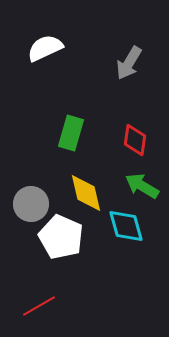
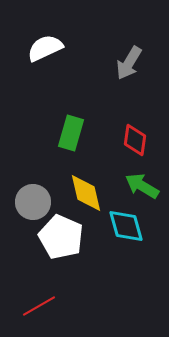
gray circle: moved 2 px right, 2 px up
